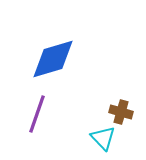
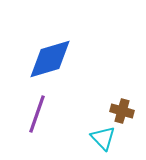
blue diamond: moved 3 px left
brown cross: moved 1 px right, 1 px up
